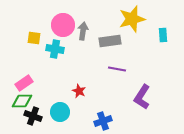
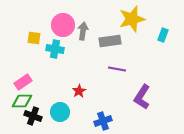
cyan rectangle: rotated 24 degrees clockwise
pink rectangle: moved 1 px left, 1 px up
red star: rotated 16 degrees clockwise
